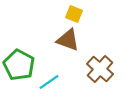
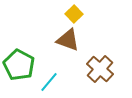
yellow square: rotated 24 degrees clockwise
cyan line: rotated 15 degrees counterclockwise
